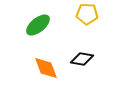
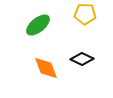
yellow pentagon: moved 2 px left
black diamond: rotated 15 degrees clockwise
